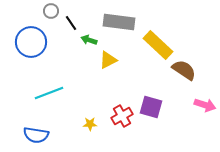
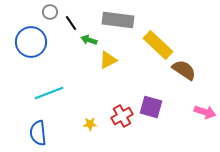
gray circle: moved 1 px left, 1 px down
gray rectangle: moved 1 px left, 2 px up
pink arrow: moved 7 px down
blue semicircle: moved 2 px right, 2 px up; rotated 75 degrees clockwise
